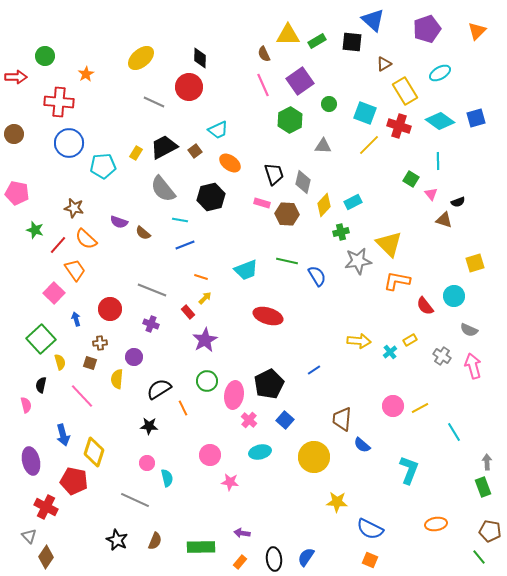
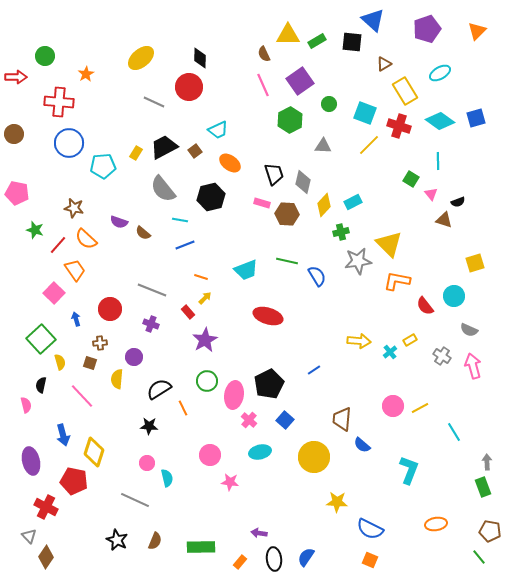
purple arrow at (242, 533): moved 17 px right
